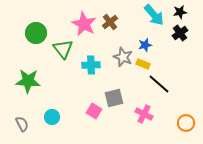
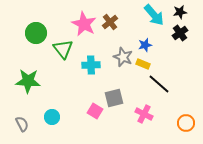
pink square: moved 1 px right
